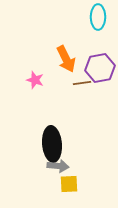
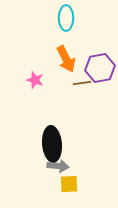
cyan ellipse: moved 32 px left, 1 px down
